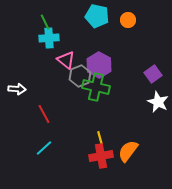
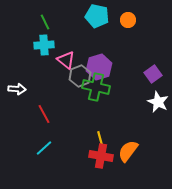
cyan cross: moved 5 px left, 7 px down
purple hexagon: moved 2 px down; rotated 15 degrees clockwise
red cross: rotated 20 degrees clockwise
